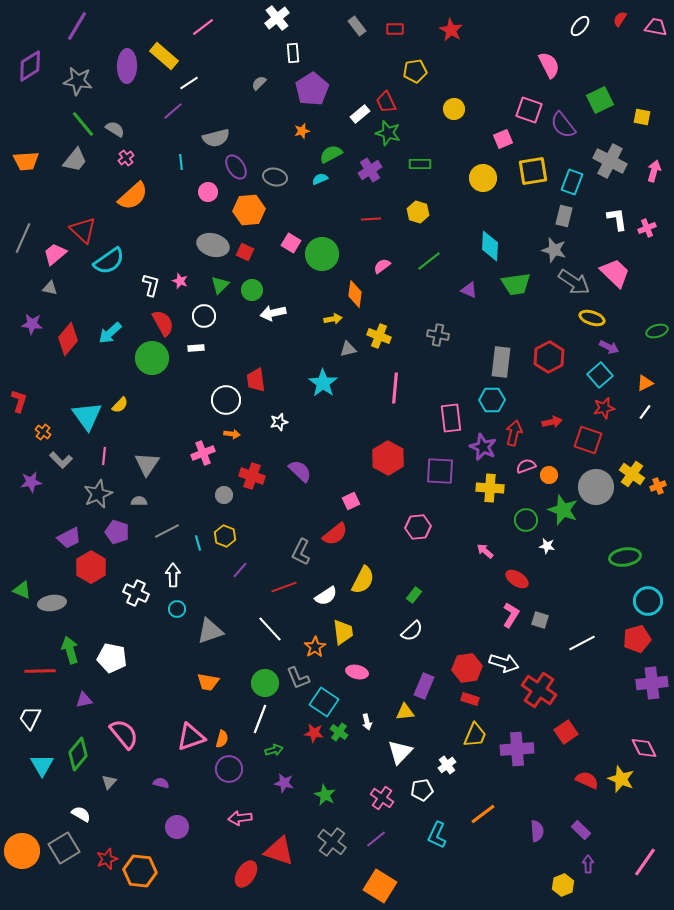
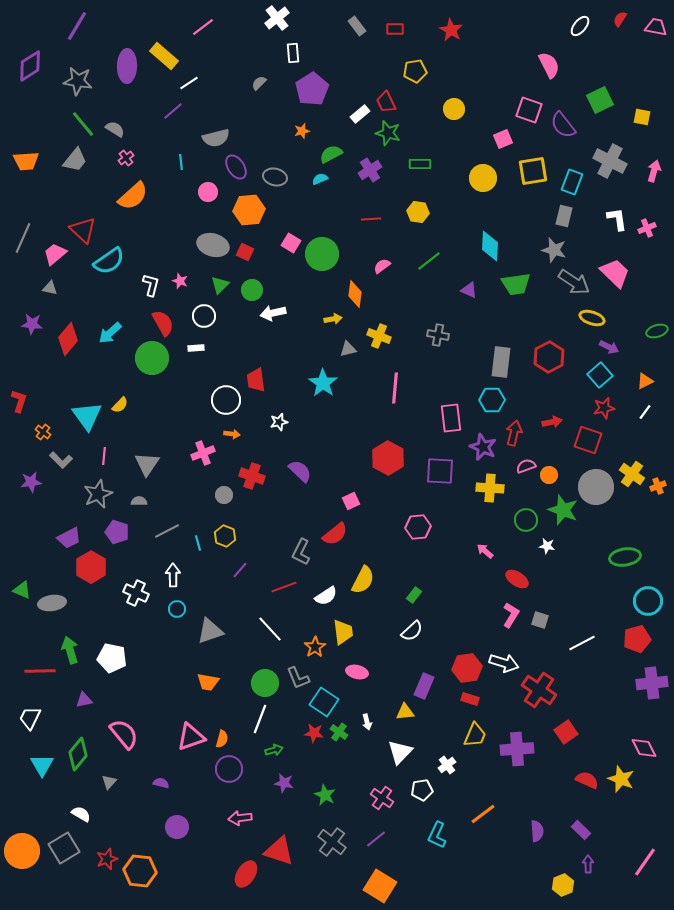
yellow hexagon at (418, 212): rotated 10 degrees counterclockwise
orange triangle at (645, 383): moved 2 px up
